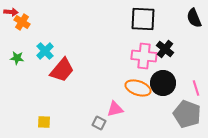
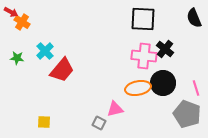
red arrow: rotated 24 degrees clockwise
orange ellipse: rotated 30 degrees counterclockwise
